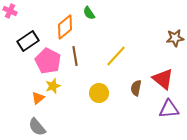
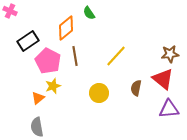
orange diamond: moved 1 px right, 1 px down
brown star: moved 5 px left, 16 px down
gray semicircle: rotated 30 degrees clockwise
